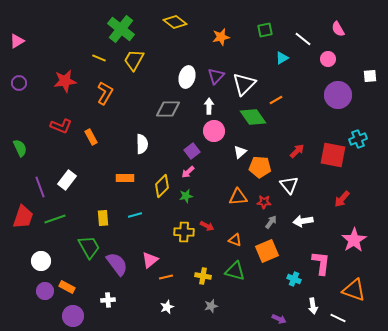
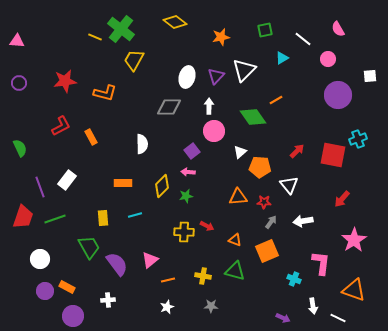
pink triangle at (17, 41): rotated 35 degrees clockwise
yellow line at (99, 58): moved 4 px left, 21 px up
white triangle at (244, 84): moved 14 px up
orange L-shape at (105, 93): rotated 75 degrees clockwise
gray diamond at (168, 109): moved 1 px right, 2 px up
red L-shape at (61, 126): rotated 50 degrees counterclockwise
pink arrow at (188, 172): rotated 48 degrees clockwise
orange rectangle at (125, 178): moved 2 px left, 5 px down
white circle at (41, 261): moved 1 px left, 2 px up
orange line at (166, 277): moved 2 px right, 3 px down
gray star at (211, 306): rotated 16 degrees clockwise
purple arrow at (279, 319): moved 4 px right, 1 px up
